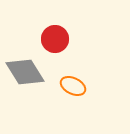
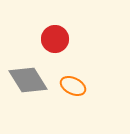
gray diamond: moved 3 px right, 8 px down
